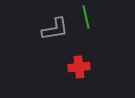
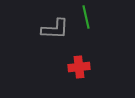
gray L-shape: rotated 12 degrees clockwise
